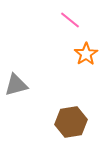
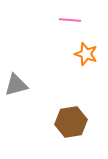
pink line: rotated 35 degrees counterclockwise
orange star: rotated 20 degrees counterclockwise
